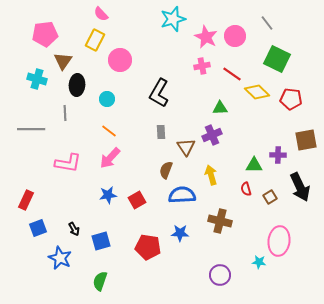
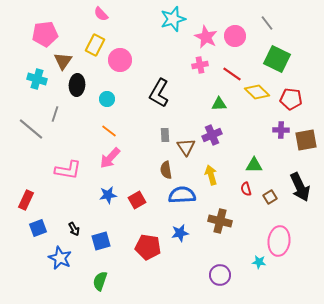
yellow rectangle at (95, 40): moved 5 px down
pink cross at (202, 66): moved 2 px left, 1 px up
green triangle at (220, 108): moved 1 px left, 4 px up
gray line at (65, 113): moved 10 px left, 1 px down; rotated 21 degrees clockwise
gray line at (31, 129): rotated 40 degrees clockwise
gray rectangle at (161, 132): moved 4 px right, 3 px down
purple cross at (278, 155): moved 3 px right, 25 px up
pink L-shape at (68, 163): moved 7 px down
brown semicircle at (166, 170): rotated 30 degrees counterclockwise
blue star at (180, 233): rotated 12 degrees counterclockwise
